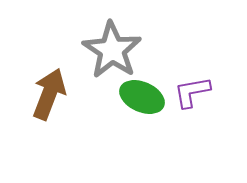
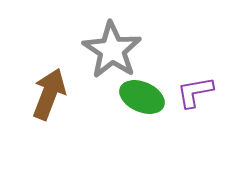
purple L-shape: moved 3 px right
